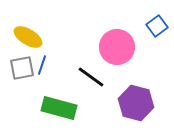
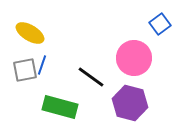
blue square: moved 3 px right, 2 px up
yellow ellipse: moved 2 px right, 4 px up
pink circle: moved 17 px right, 11 px down
gray square: moved 3 px right, 2 px down
purple hexagon: moved 6 px left
green rectangle: moved 1 px right, 1 px up
